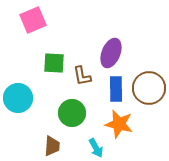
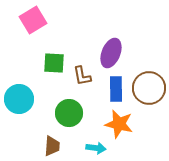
pink square: rotated 8 degrees counterclockwise
cyan circle: moved 1 px right, 1 px down
green circle: moved 3 px left
cyan arrow: rotated 54 degrees counterclockwise
